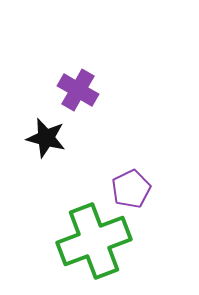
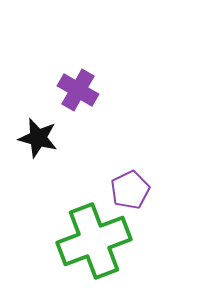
black star: moved 8 px left
purple pentagon: moved 1 px left, 1 px down
